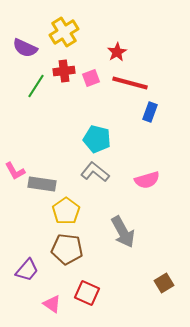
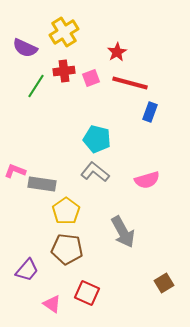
pink L-shape: rotated 140 degrees clockwise
